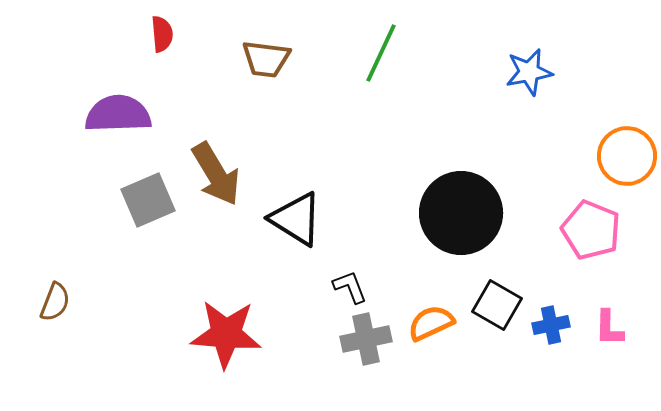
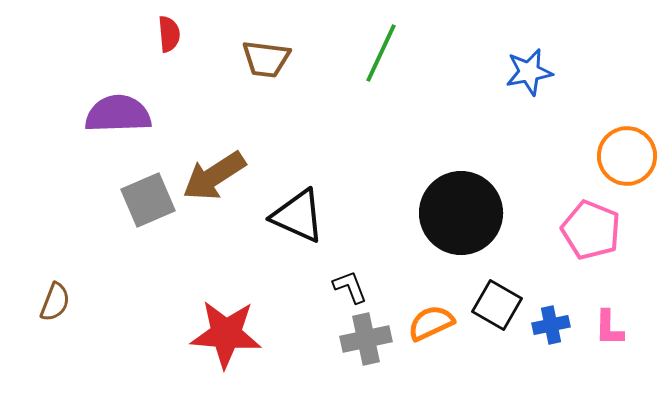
red semicircle: moved 7 px right
brown arrow: moved 2 px left, 2 px down; rotated 88 degrees clockwise
black triangle: moved 2 px right, 3 px up; rotated 8 degrees counterclockwise
